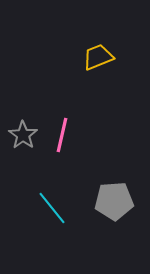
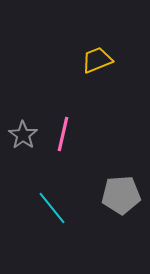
yellow trapezoid: moved 1 px left, 3 px down
pink line: moved 1 px right, 1 px up
gray pentagon: moved 7 px right, 6 px up
